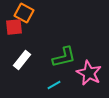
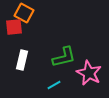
white rectangle: rotated 24 degrees counterclockwise
